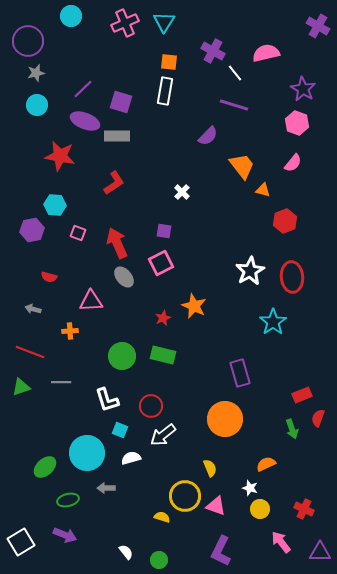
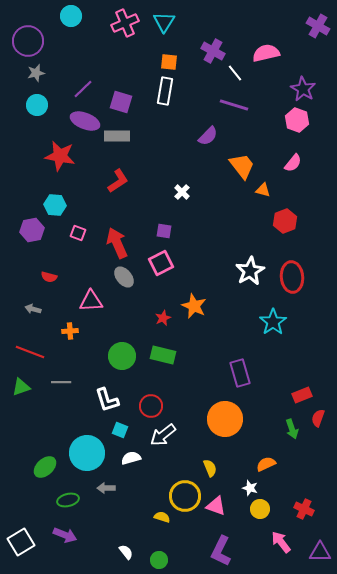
pink hexagon at (297, 123): moved 3 px up
red L-shape at (114, 183): moved 4 px right, 2 px up
